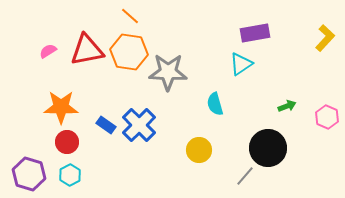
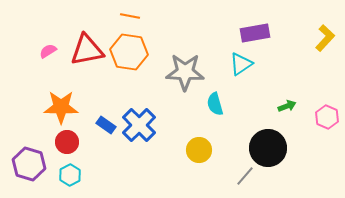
orange line: rotated 30 degrees counterclockwise
gray star: moved 17 px right
purple hexagon: moved 10 px up
